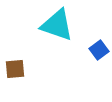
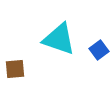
cyan triangle: moved 2 px right, 14 px down
